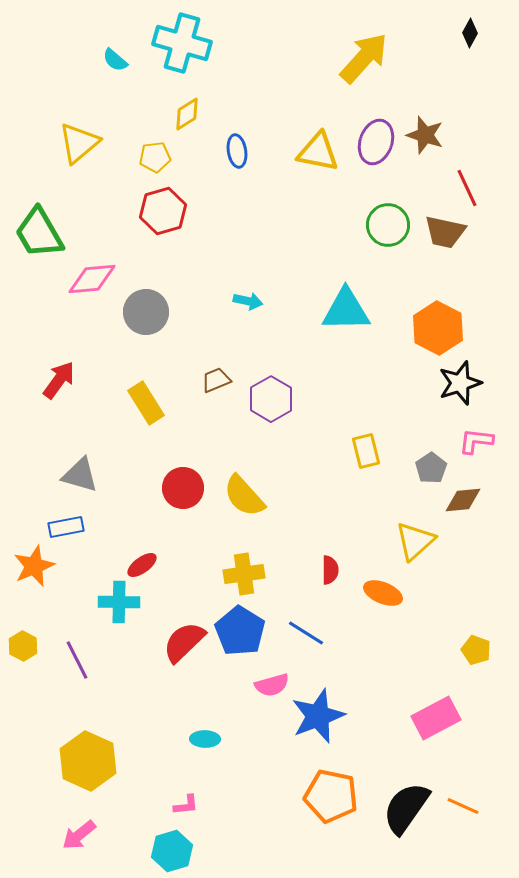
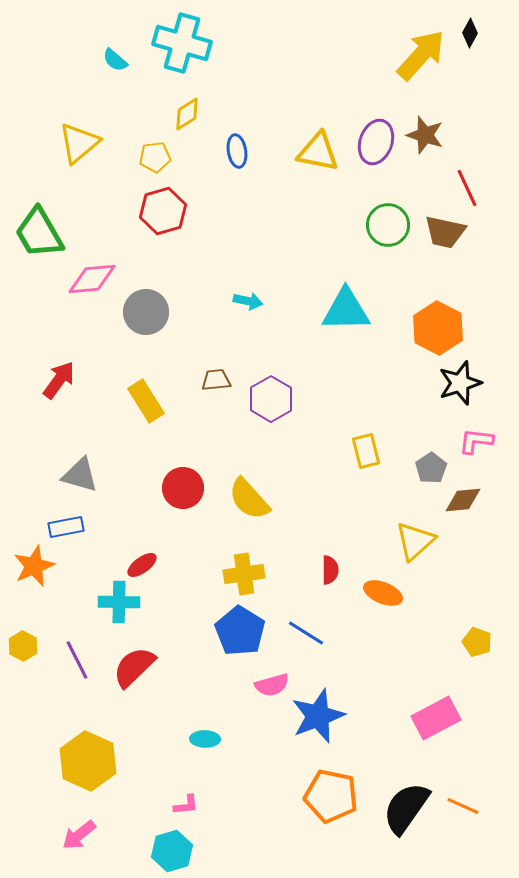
yellow arrow at (364, 58): moved 57 px right, 3 px up
brown trapezoid at (216, 380): rotated 16 degrees clockwise
yellow rectangle at (146, 403): moved 2 px up
yellow semicircle at (244, 496): moved 5 px right, 3 px down
red semicircle at (184, 642): moved 50 px left, 25 px down
yellow pentagon at (476, 650): moved 1 px right, 8 px up
